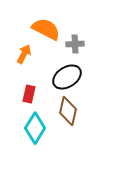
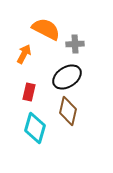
red rectangle: moved 2 px up
cyan diamond: rotated 16 degrees counterclockwise
